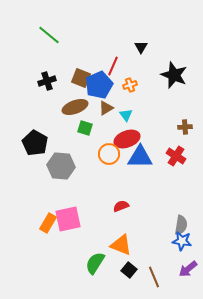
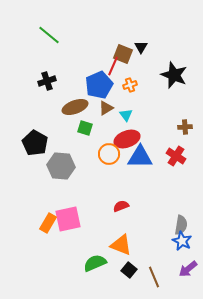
brown square: moved 42 px right, 24 px up
blue star: rotated 18 degrees clockwise
green semicircle: rotated 35 degrees clockwise
